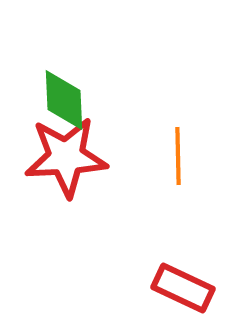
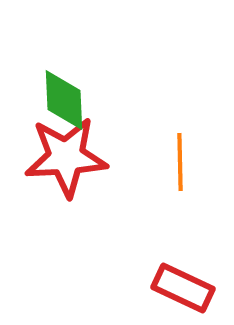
orange line: moved 2 px right, 6 px down
